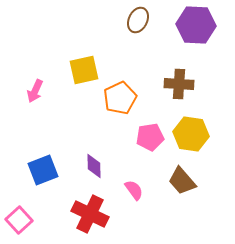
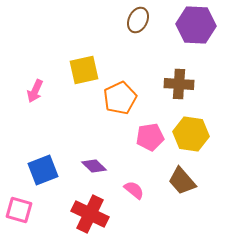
purple diamond: rotated 45 degrees counterclockwise
pink semicircle: rotated 15 degrees counterclockwise
pink square: moved 10 px up; rotated 32 degrees counterclockwise
